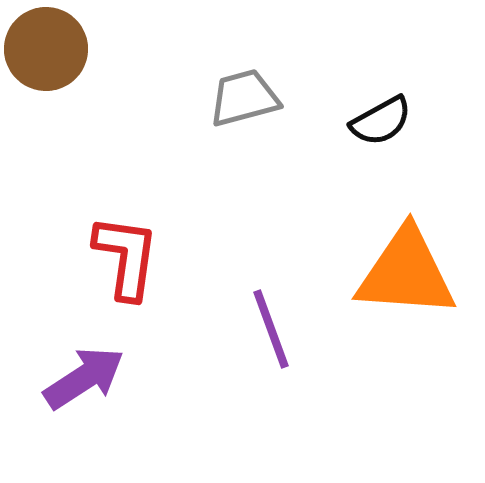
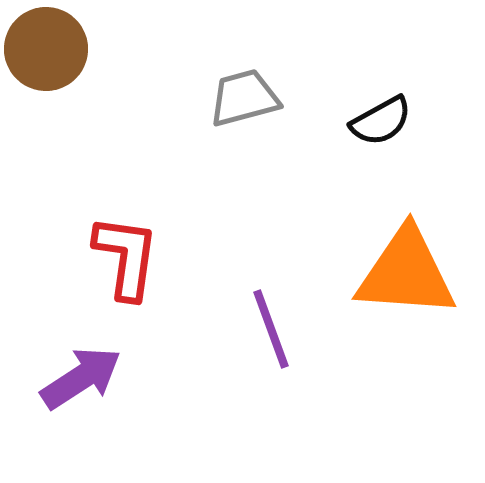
purple arrow: moved 3 px left
